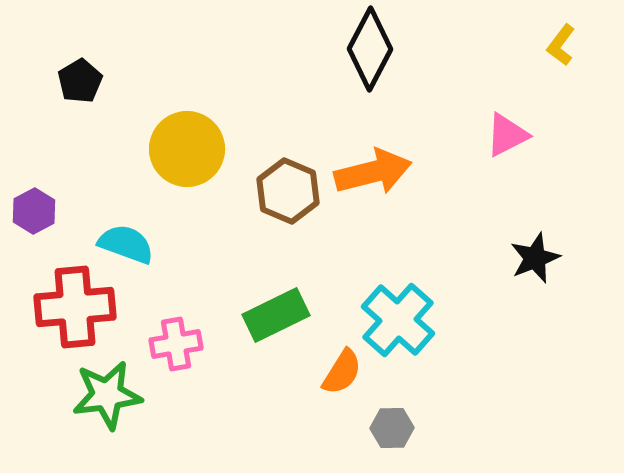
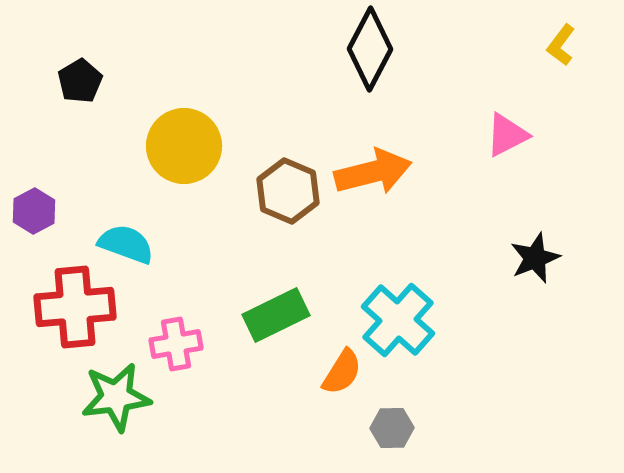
yellow circle: moved 3 px left, 3 px up
green star: moved 9 px right, 2 px down
